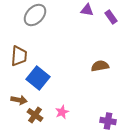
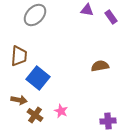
pink star: moved 1 px left, 1 px up; rotated 24 degrees counterclockwise
purple cross: rotated 14 degrees counterclockwise
